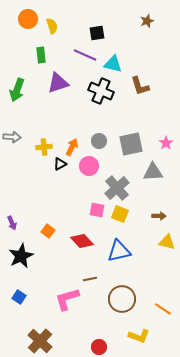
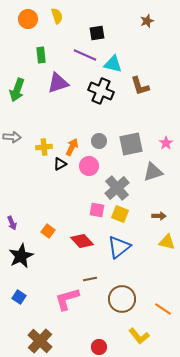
yellow semicircle: moved 5 px right, 10 px up
gray triangle: rotated 15 degrees counterclockwise
blue triangle: moved 4 px up; rotated 25 degrees counterclockwise
yellow L-shape: rotated 30 degrees clockwise
